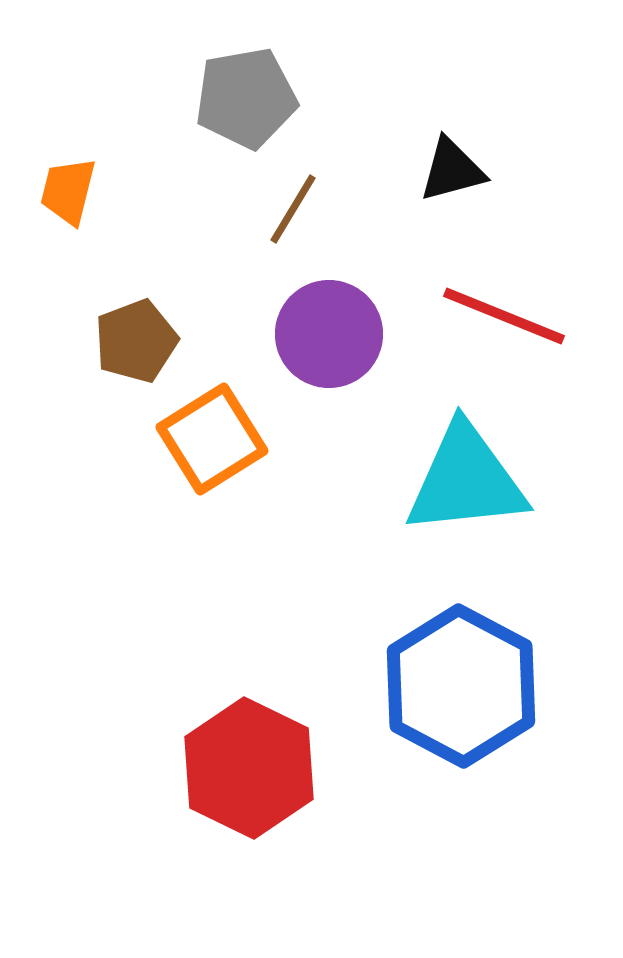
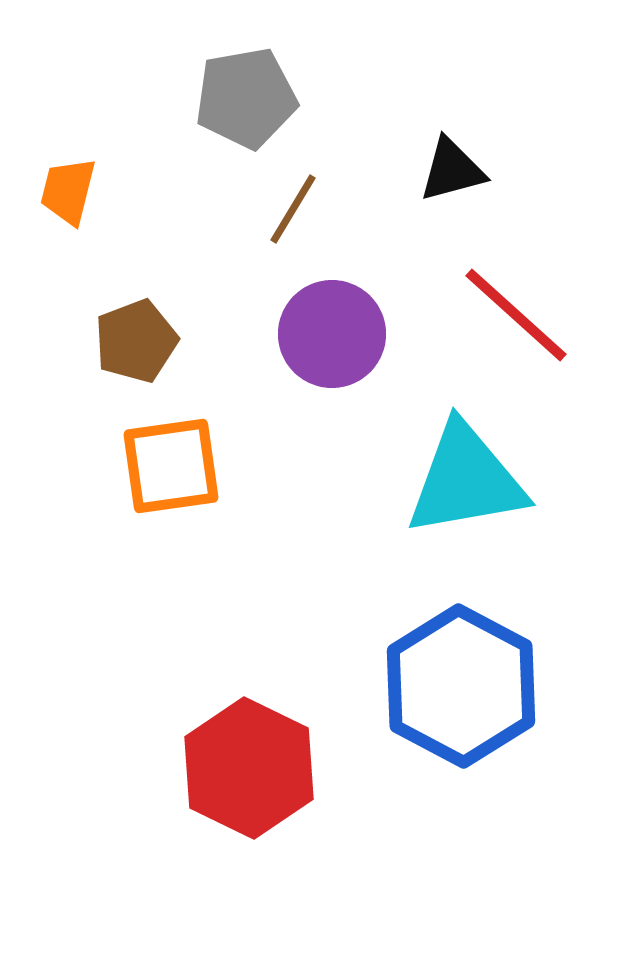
red line: moved 12 px right, 1 px up; rotated 20 degrees clockwise
purple circle: moved 3 px right
orange square: moved 41 px left, 27 px down; rotated 24 degrees clockwise
cyan triangle: rotated 4 degrees counterclockwise
